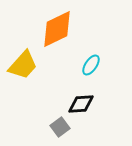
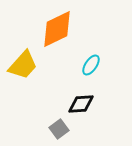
gray square: moved 1 px left, 2 px down
